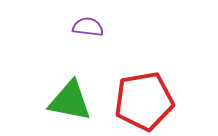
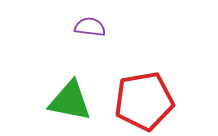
purple semicircle: moved 2 px right
